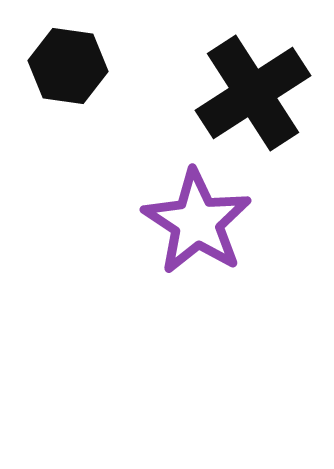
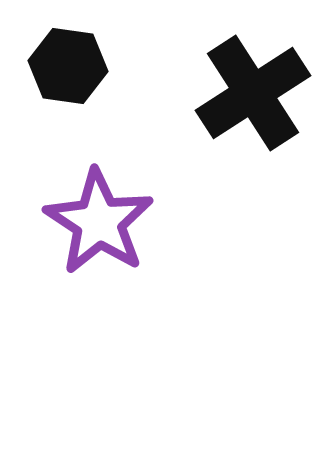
purple star: moved 98 px left
